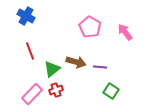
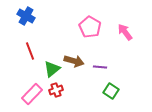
brown arrow: moved 2 px left, 1 px up
